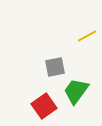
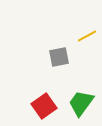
gray square: moved 4 px right, 10 px up
green trapezoid: moved 5 px right, 12 px down
